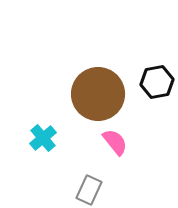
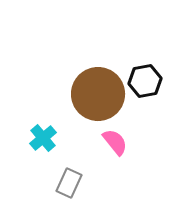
black hexagon: moved 12 px left, 1 px up
gray rectangle: moved 20 px left, 7 px up
